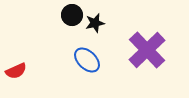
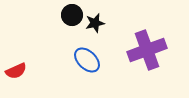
purple cross: rotated 24 degrees clockwise
